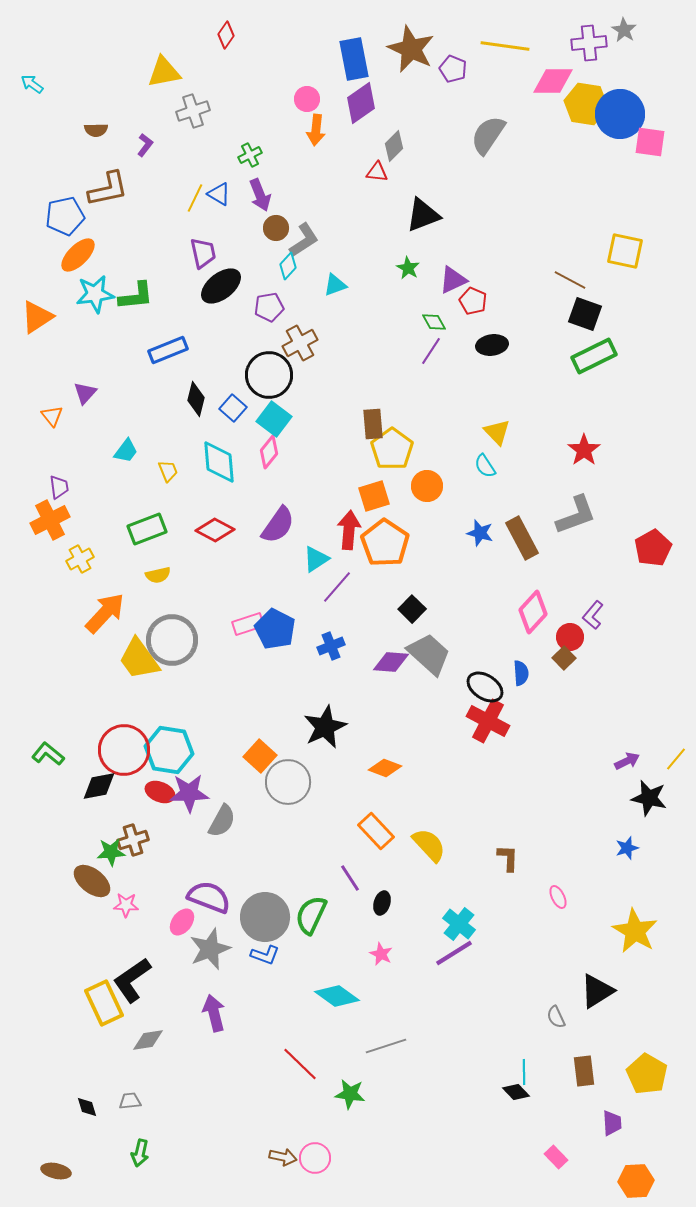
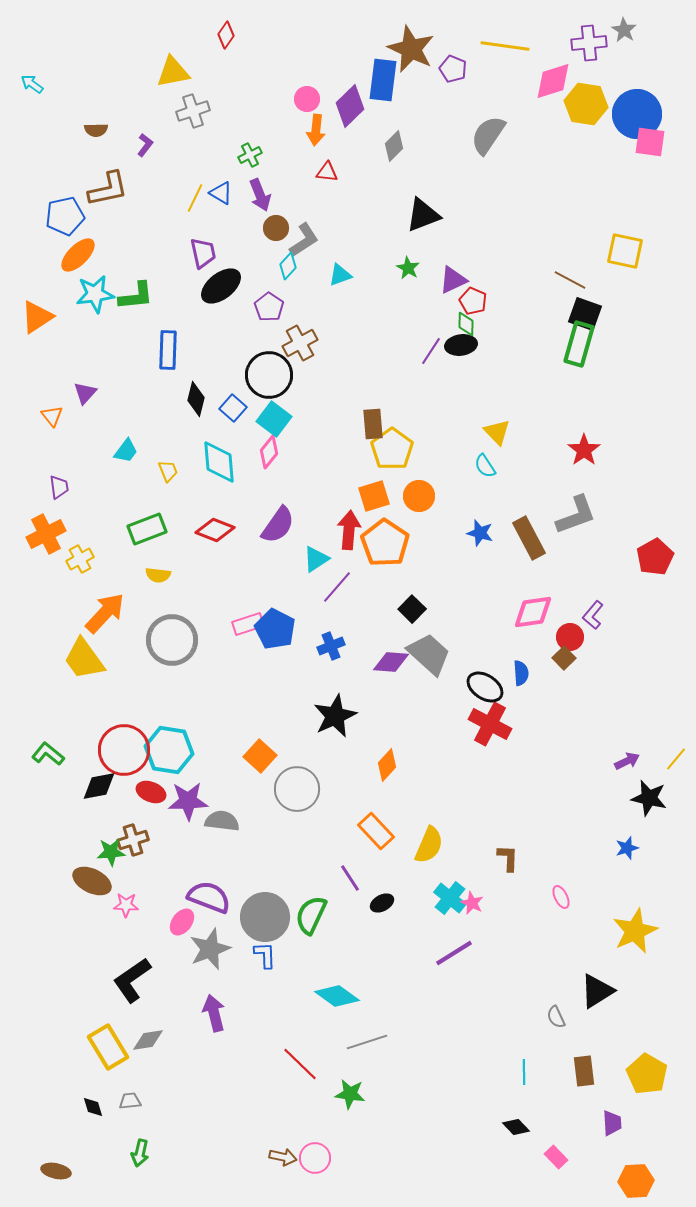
blue rectangle at (354, 59): moved 29 px right, 21 px down; rotated 18 degrees clockwise
yellow triangle at (164, 72): moved 9 px right
pink diamond at (553, 81): rotated 18 degrees counterclockwise
purple diamond at (361, 103): moved 11 px left, 3 px down; rotated 9 degrees counterclockwise
blue circle at (620, 114): moved 17 px right
red triangle at (377, 172): moved 50 px left
blue triangle at (219, 194): moved 2 px right, 1 px up
cyan triangle at (335, 285): moved 5 px right, 10 px up
purple pentagon at (269, 307): rotated 28 degrees counterclockwise
green diamond at (434, 322): moved 32 px right, 2 px down; rotated 30 degrees clockwise
black ellipse at (492, 345): moved 31 px left
blue rectangle at (168, 350): rotated 66 degrees counterclockwise
green rectangle at (594, 356): moved 15 px left, 12 px up; rotated 48 degrees counterclockwise
orange circle at (427, 486): moved 8 px left, 10 px down
orange cross at (50, 520): moved 4 px left, 14 px down
red diamond at (215, 530): rotated 6 degrees counterclockwise
brown rectangle at (522, 538): moved 7 px right
red pentagon at (653, 548): moved 2 px right, 9 px down
yellow semicircle at (158, 575): rotated 20 degrees clockwise
pink diamond at (533, 612): rotated 39 degrees clockwise
yellow trapezoid at (139, 659): moved 55 px left
red cross at (488, 721): moved 2 px right, 3 px down
black star at (325, 727): moved 10 px right, 11 px up
orange diamond at (385, 768): moved 2 px right, 3 px up; rotated 68 degrees counterclockwise
gray circle at (288, 782): moved 9 px right, 7 px down
red ellipse at (160, 792): moved 9 px left
purple star at (189, 793): moved 1 px left, 8 px down
gray semicircle at (222, 821): rotated 112 degrees counterclockwise
yellow semicircle at (429, 845): rotated 66 degrees clockwise
brown ellipse at (92, 881): rotated 12 degrees counterclockwise
pink ellipse at (558, 897): moved 3 px right
black ellipse at (382, 903): rotated 45 degrees clockwise
cyan cross at (459, 924): moved 9 px left, 26 px up
yellow star at (635, 931): rotated 18 degrees clockwise
pink star at (381, 954): moved 91 px right, 51 px up
blue L-shape at (265, 955): rotated 112 degrees counterclockwise
yellow rectangle at (104, 1003): moved 4 px right, 44 px down; rotated 6 degrees counterclockwise
gray line at (386, 1046): moved 19 px left, 4 px up
black diamond at (516, 1092): moved 35 px down
black diamond at (87, 1107): moved 6 px right
